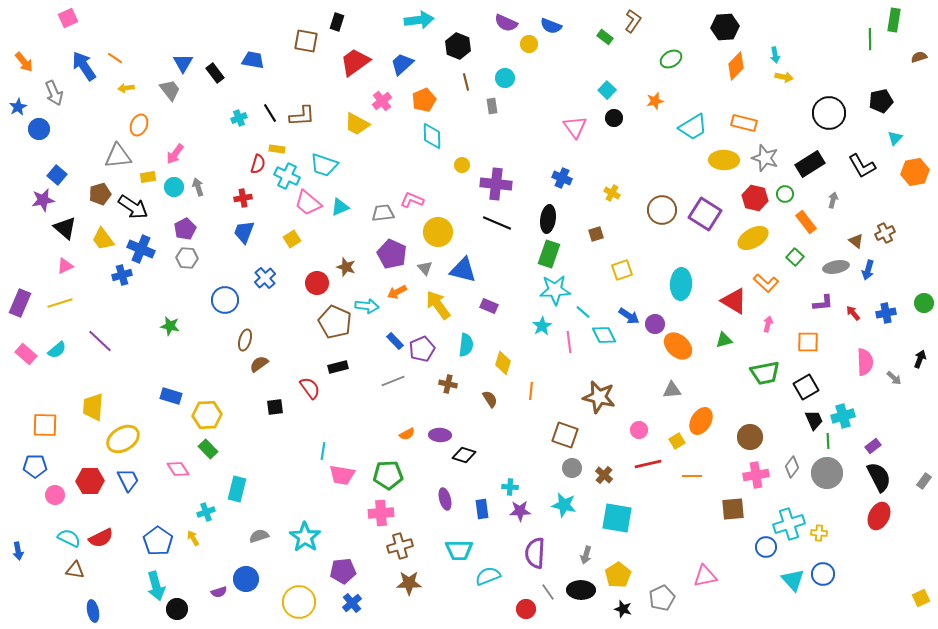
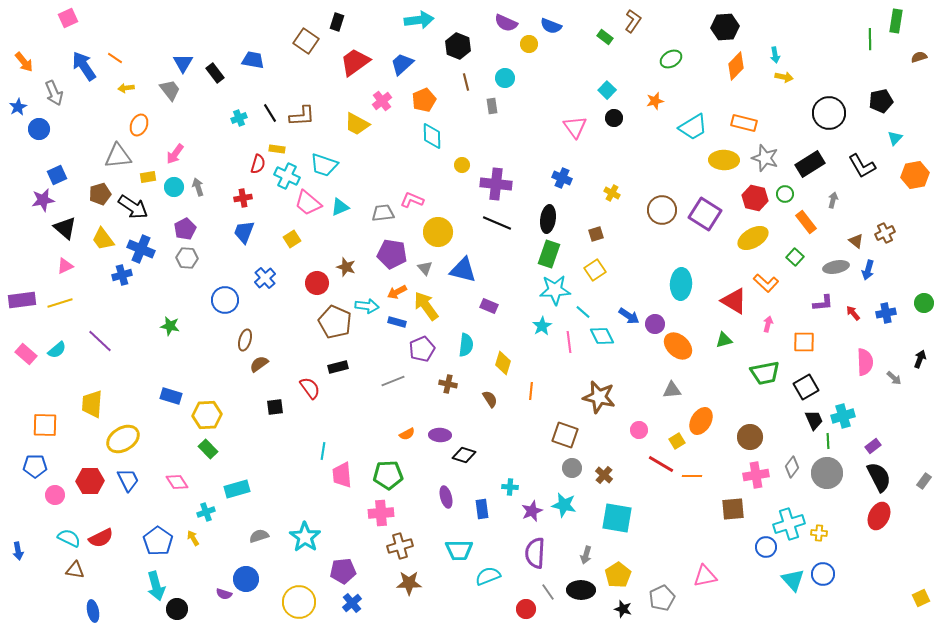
green rectangle at (894, 20): moved 2 px right, 1 px down
brown square at (306, 41): rotated 25 degrees clockwise
orange hexagon at (915, 172): moved 3 px down
blue square at (57, 175): rotated 24 degrees clockwise
purple pentagon at (392, 254): rotated 16 degrees counterclockwise
yellow square at (622, 270): moved 27 px left; rotated 15 degrees counterclockwise
purple rectangle at (20, 303): moved 2 px right, 3 px up; rotated 60 degrees clockwise
yellow arrow at (438, 305): moved 12 px left, 1 px down
cyan diamond at (604, 335): moved 2 px left, 1 px down
blue rectangle at (395, 341): moved 2 px right, 19 px up; rotated 30 degrees counterclockwise
orange square at (808, 342): moved 4 px left
yellow trapezoid at (93, 407): moved 1 px left, 3 px up
red line at (648, 464): moved 13 px right; rotated 44 degrees clockwise
pink diamond at (178, 469): moved 1 px left, 13 px down
pink trapezoid at (342, 475): rotated 76 degrees clockwise
cyan rectangle at (237, 489): rotated 60 degrees clockwise
purple ellipse at (445, 499): moved 1 px right, 2 px up
purple star at (520, 511): moved 12 px right; rotated 20 degrees counterclockwise
purple semicircle at (219, 592): moved 5 px right, 2 px down; rotated 35 degrees clockwise
